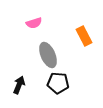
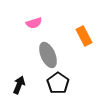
black pentagon: rotated 30 degrees clockwise
